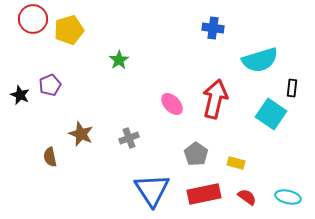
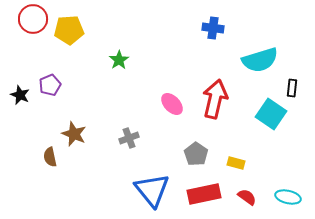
yellow pentagon: rotated 12 degrees clockwise
brown star: moved 7 px left
blue triangle: rotated 6 degrees counterclockwise
